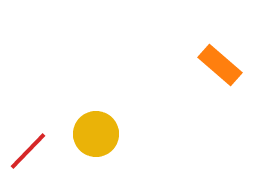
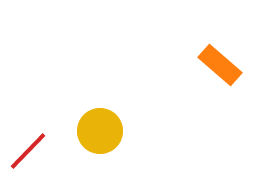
yellow circle: moved 4 px right, 3 px up
